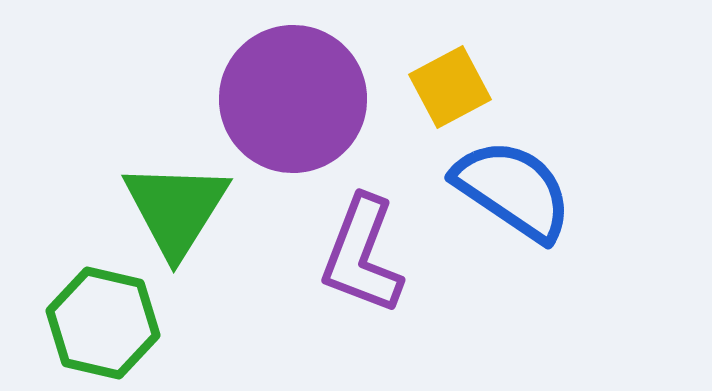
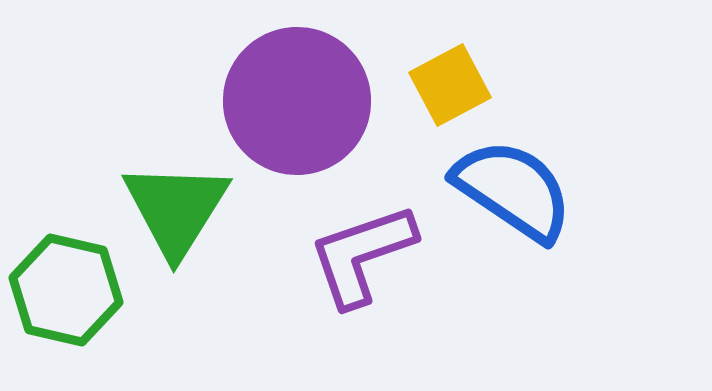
yellow square: moved 2 px up
purple circle: moved 4 px right, 2 px down
purple L-shape: rotated 50 degrees clockwise
green hexagon: moved 37 px left, 33 px up
